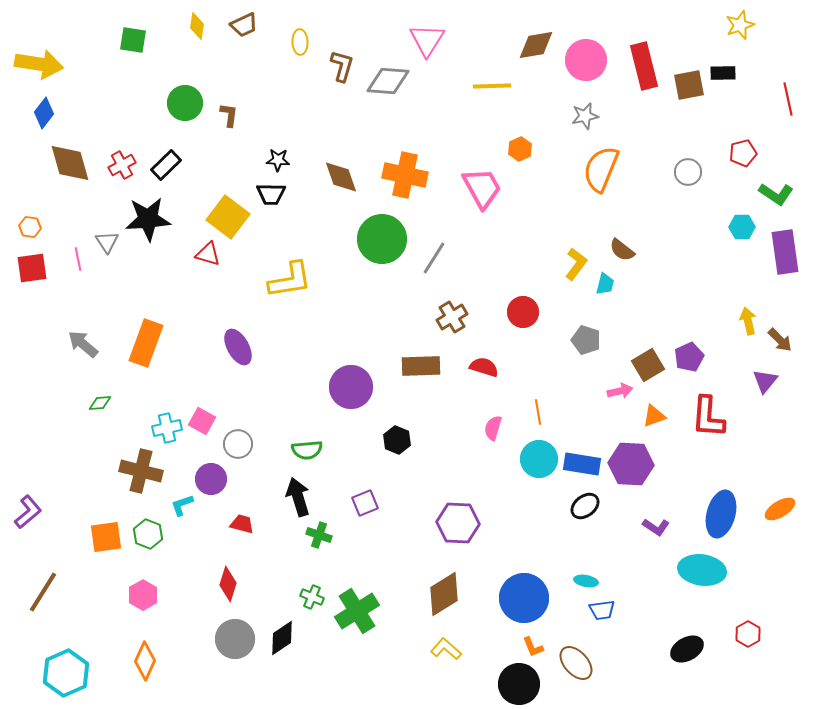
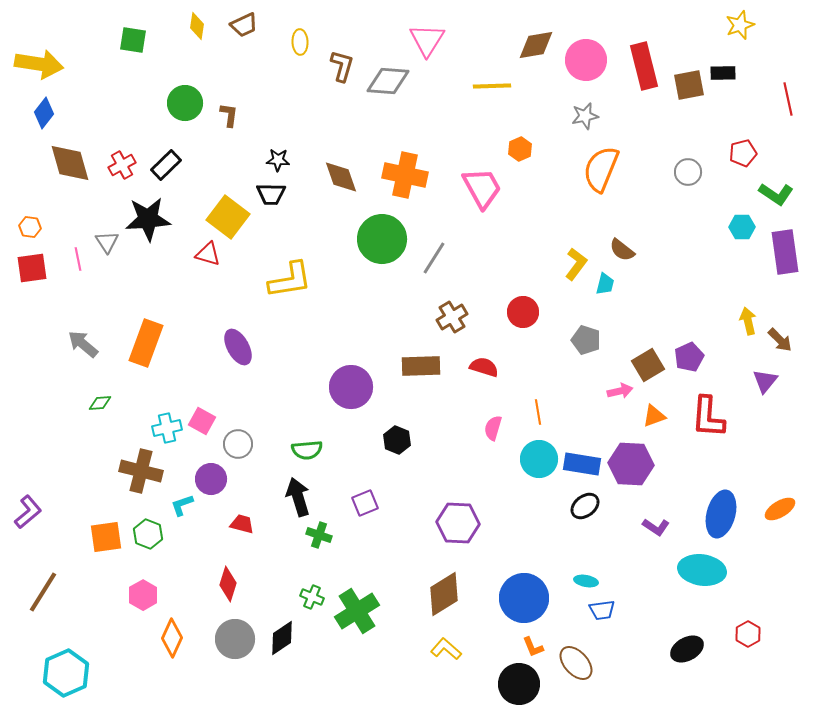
orange diamond at (145, 661): moved 27 px right, 23 px up
